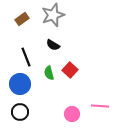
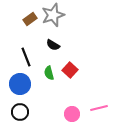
brown rectangle: moved 8 px right
pink line: moved 1 px left, 2 px down; rotated 18 degrees counterclockwise
